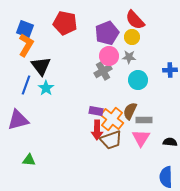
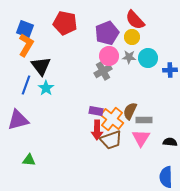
cyan circle: moved 10 px right, 22 px up
